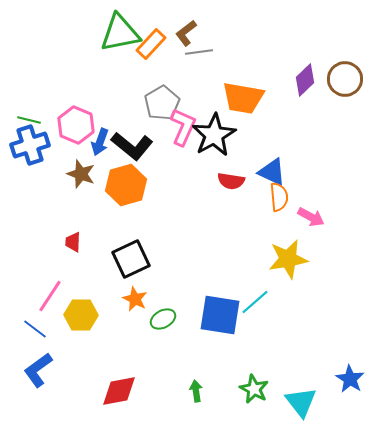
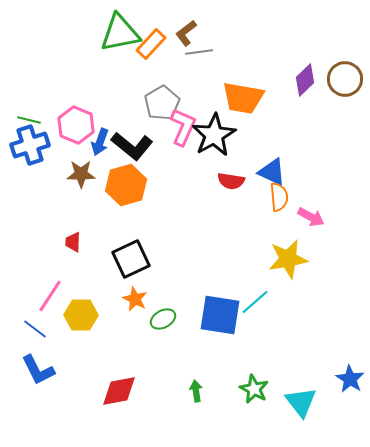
brown star: rotated 20 degrees counterclockwise
blue L-shape: rotated 81 degrees counterclockwise
